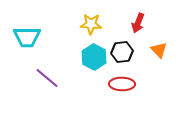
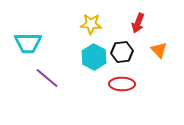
cyan trapezoid: moved 1 px right, 6 px down
